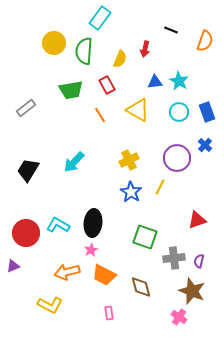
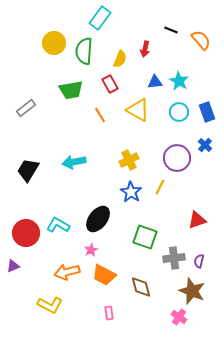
orange semicircle: moved 4 px left, 1 px up; rotated 60 degrees counterclockwise
red rectangle: moved 3 px right, 1 px up
cyan arrow: rotated 35 degrees clockwise
black ellipse: moved 5 px right, 4 px up; rotated 32 degrees clockwise
